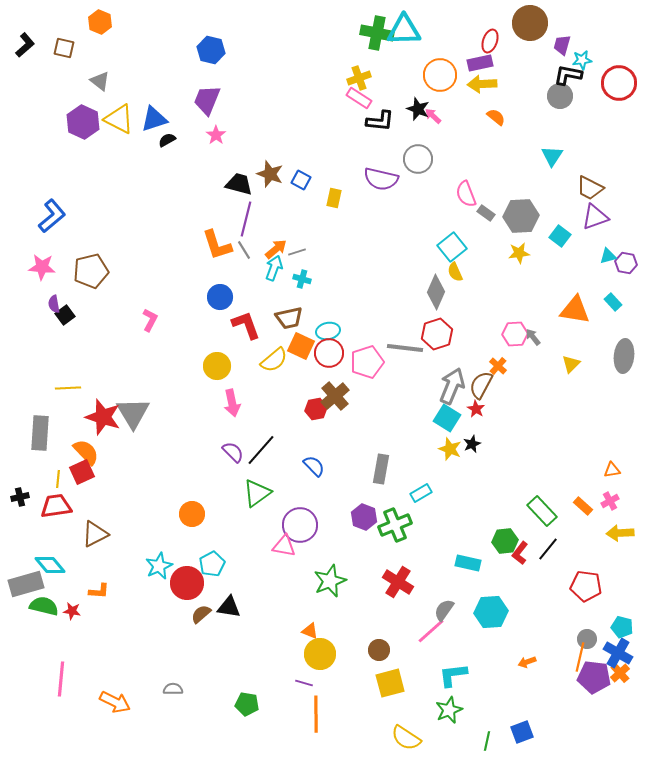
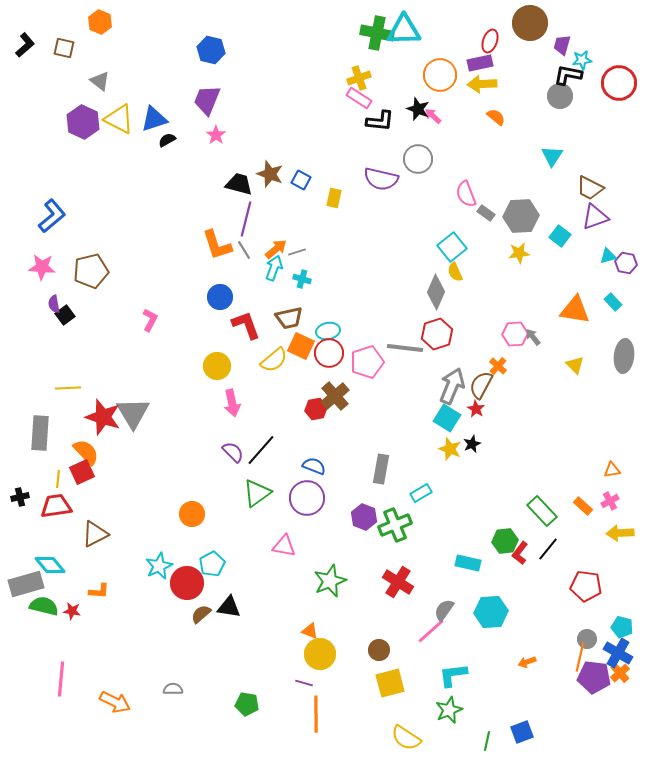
yellow triangle at (571, 364): moved 4 px right, 1 px down; rotated 30 degrees counterclockwise
blue semicircle at (314, 466): rotated 25 degrees counterclockwise
purple circle at (300, 525): moved 7 px right, 27 px up
